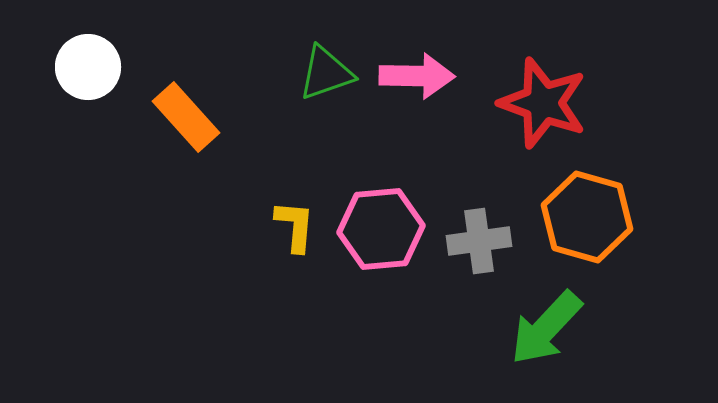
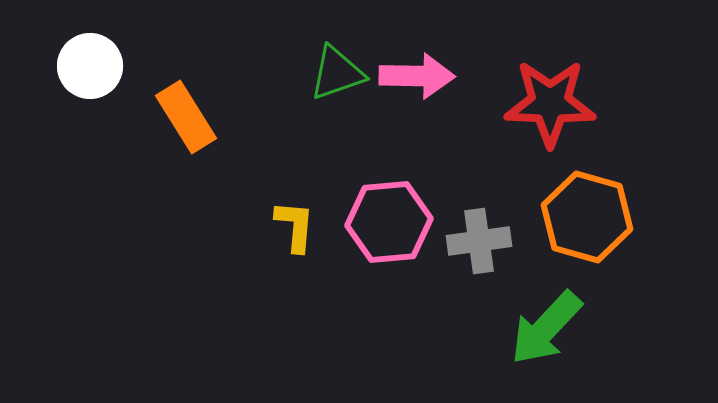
white circle: moved 2 px right, 1 px up
green triangle: moved 11 px right
red star: moved 7 px right; rotated 18 degrees counterclockwise
orange rectangle: rotated 10 degrees clockwise
pink hexagon: moved 8 px right, 7 px up
